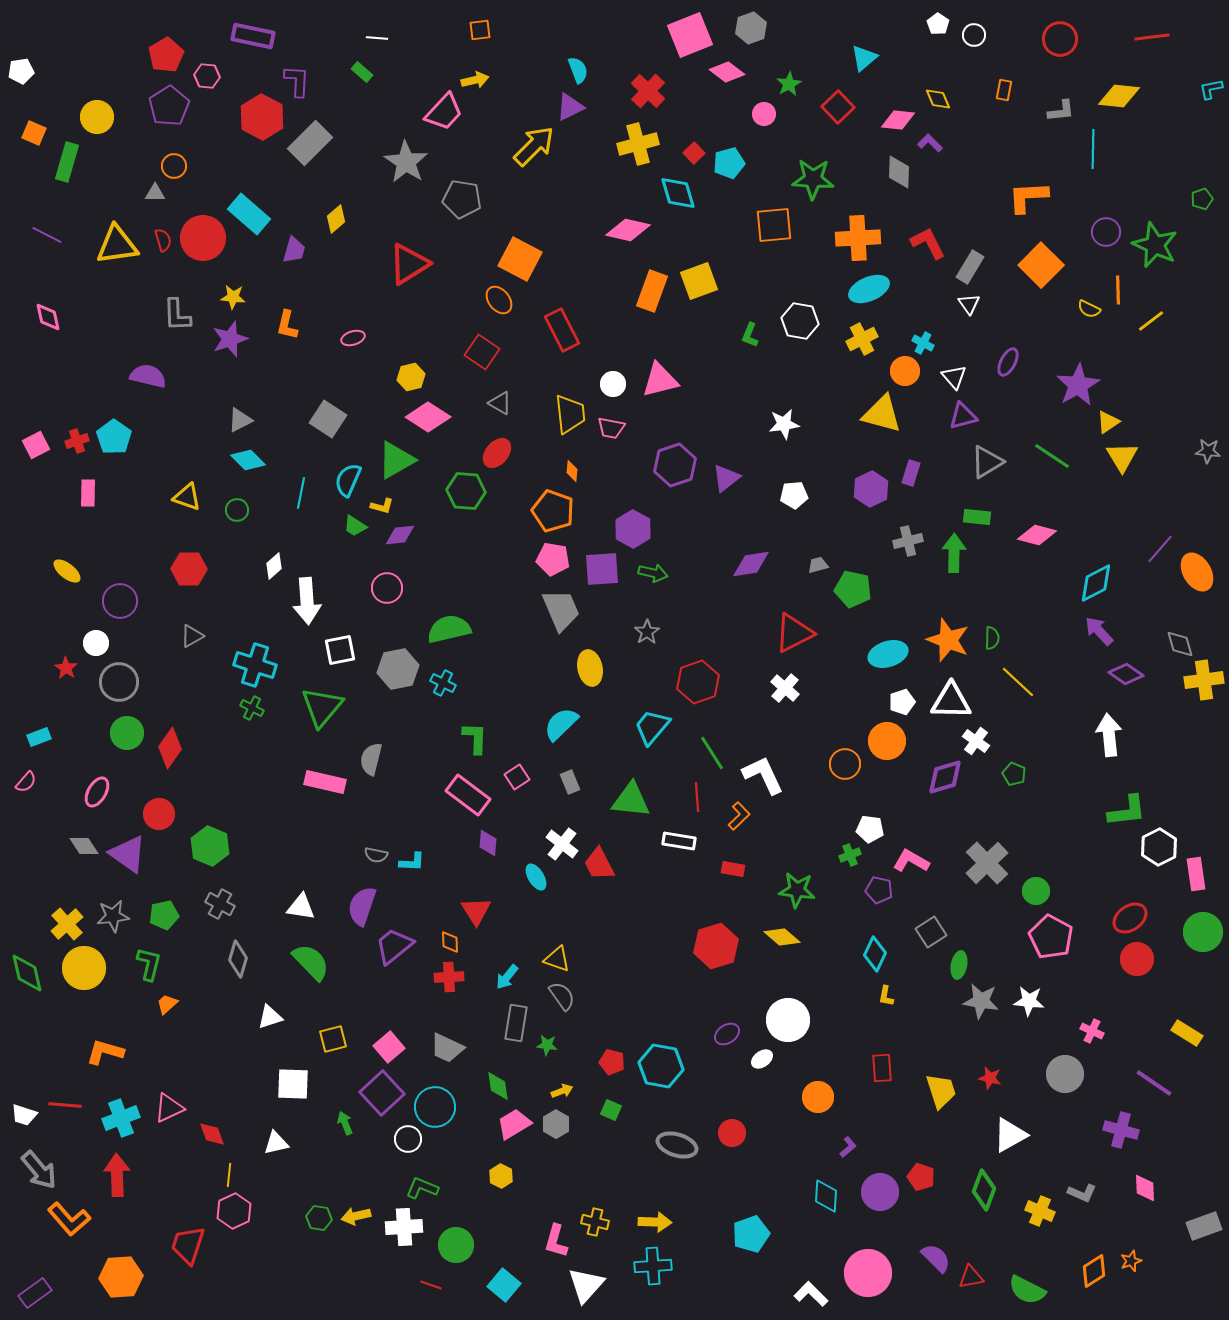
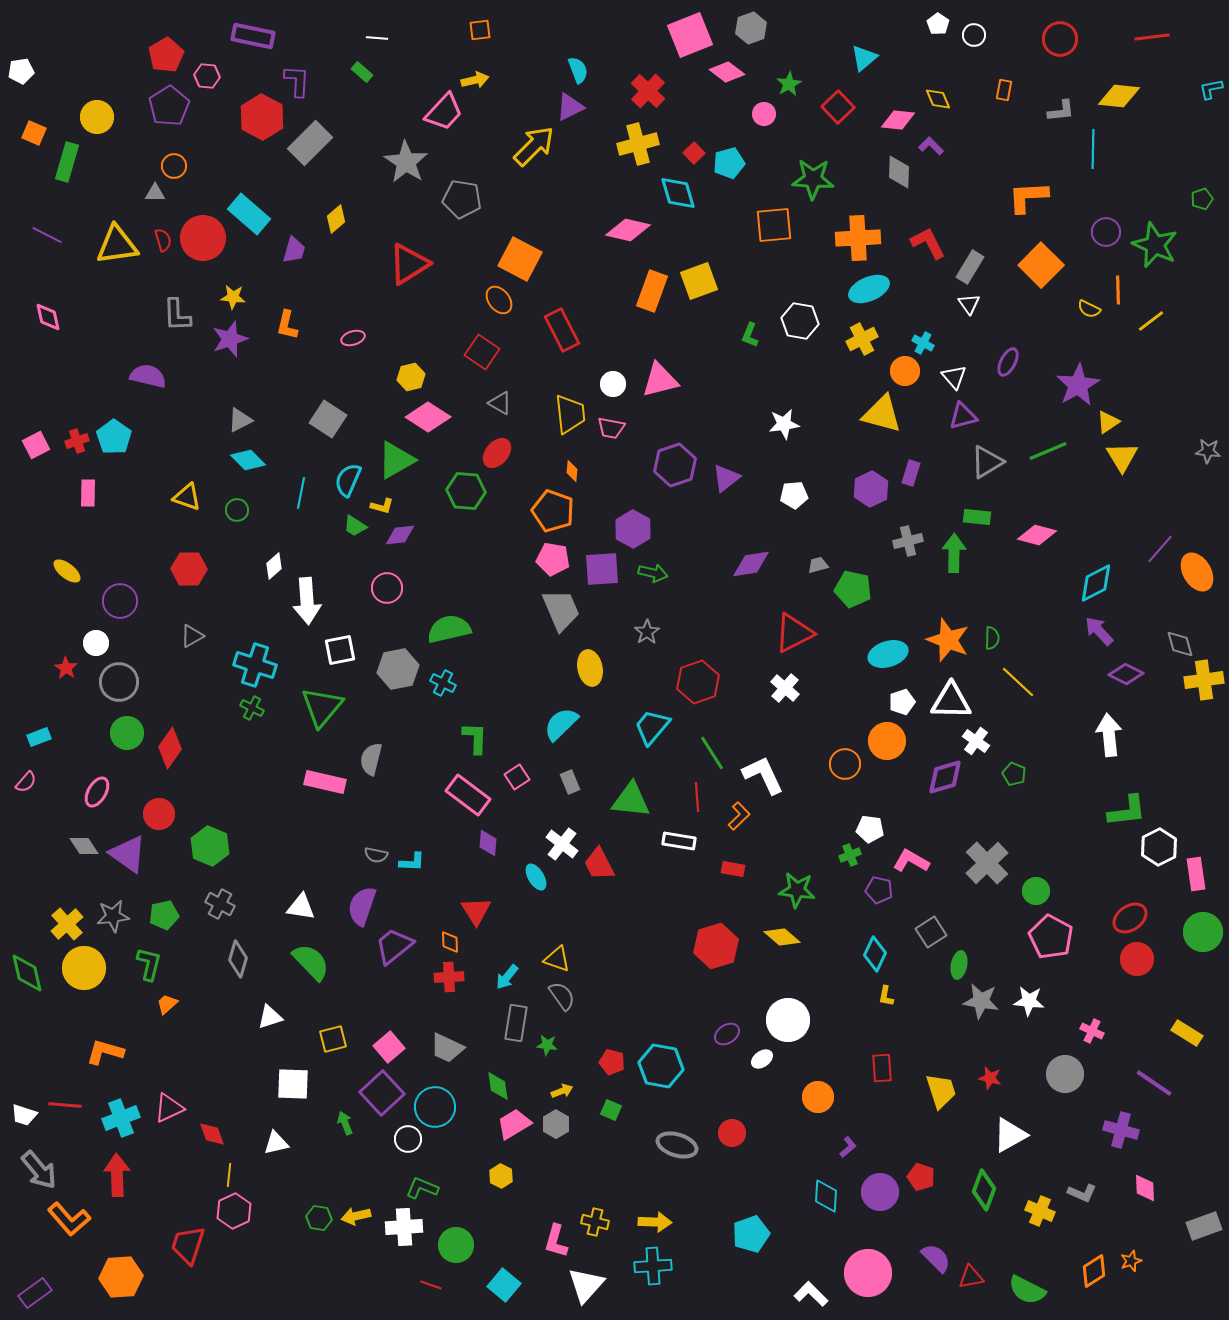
purple L-shape at (930, 143): moved 1 px right, 3 px down
green line at (1052, 456): moved 4 px left, 5 px up; rotated 57 degrees counterclockwise
purple diamond at (1126, 674): rotated 8 degrees counterclockwise
